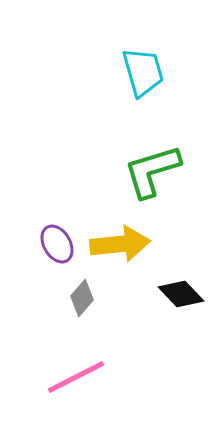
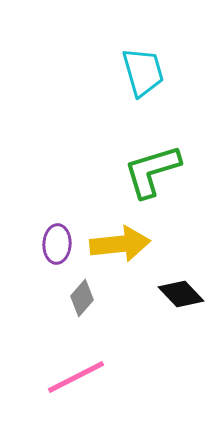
purple ellipse: rotated 33 degrees clockwise
